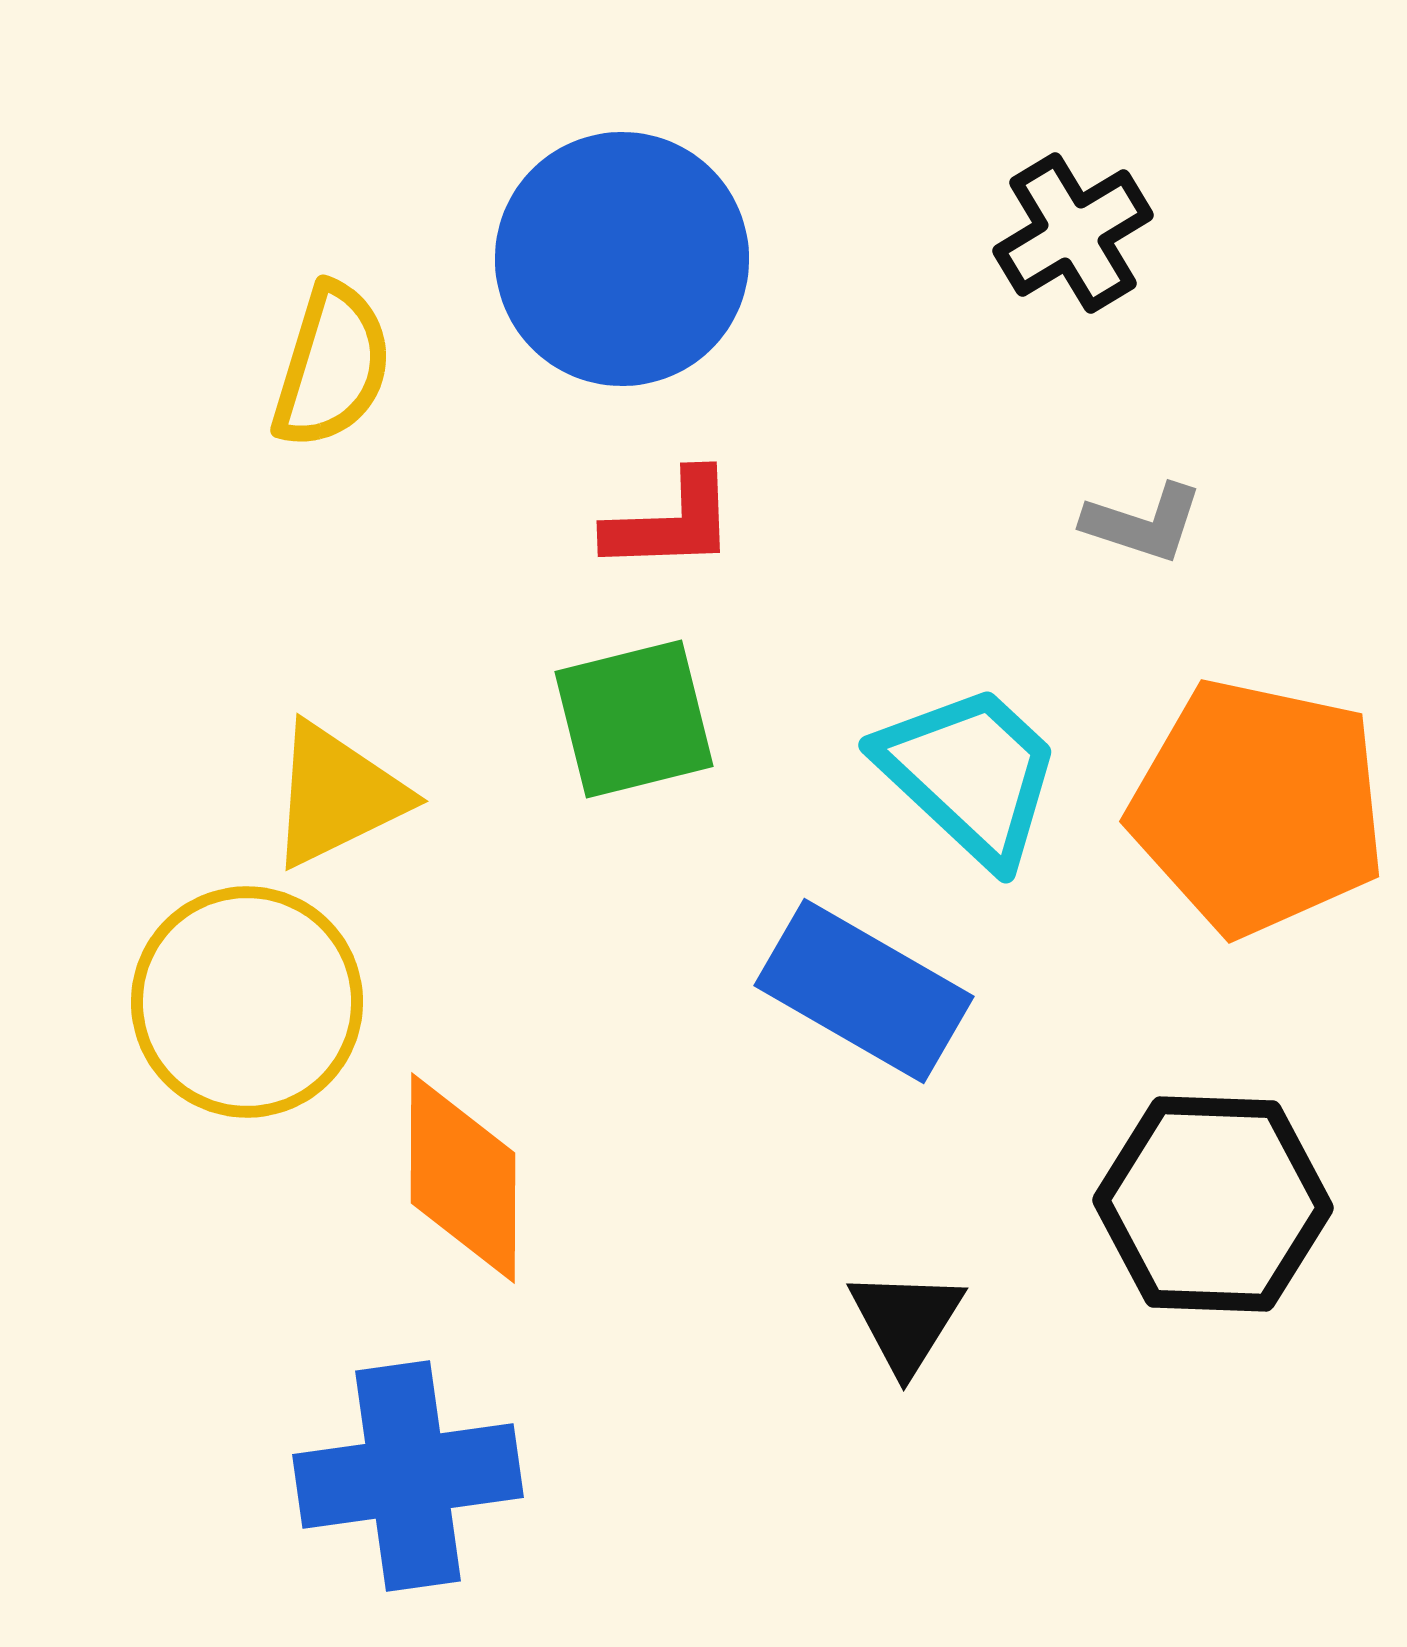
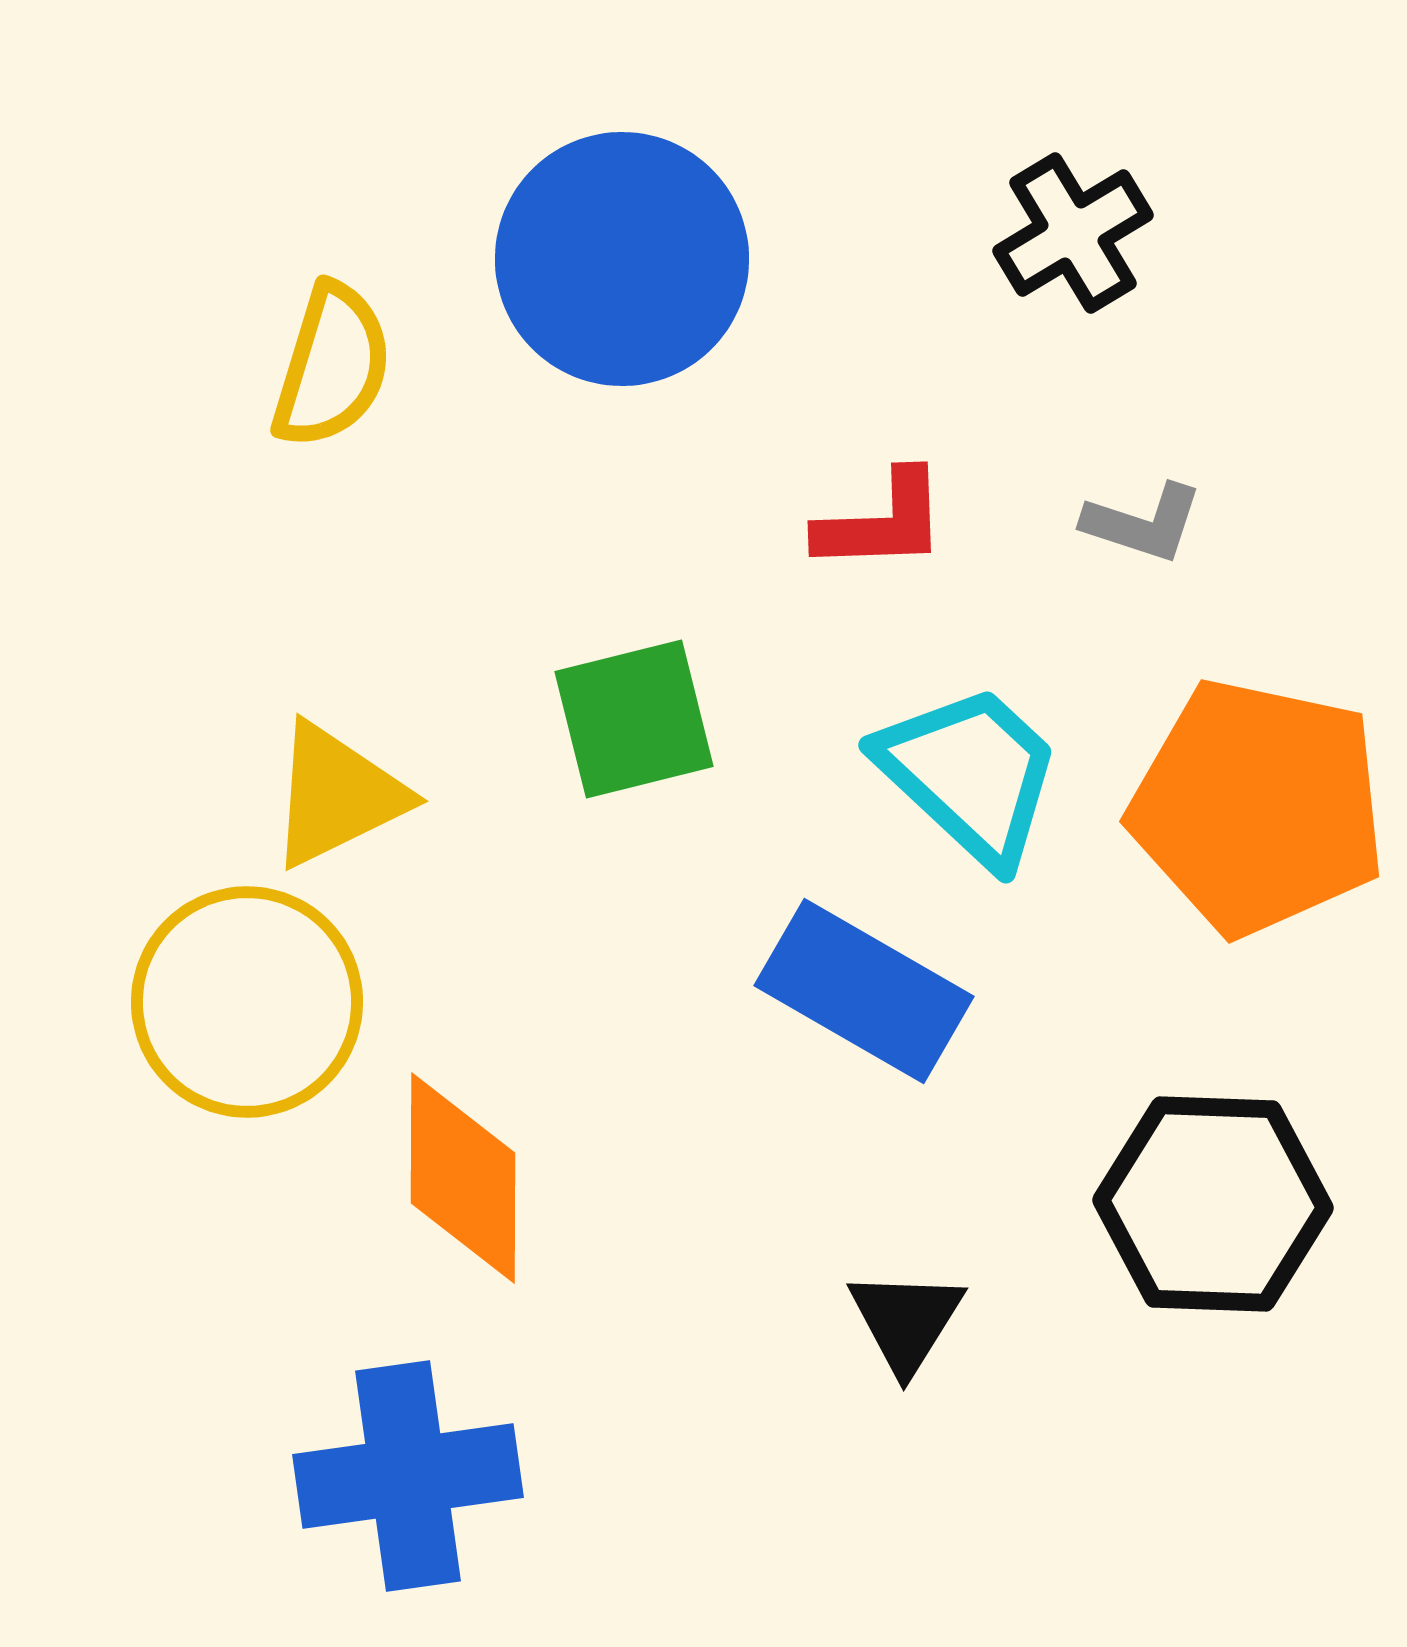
red L-shape: moved 211 px right
